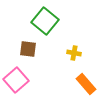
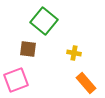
green square: moved 1 px left
pink square: rotated 20 degrees clockwise
orange rectangle: moved 1 px up
